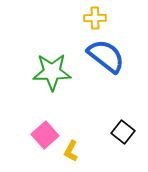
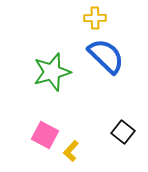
blue semicircle: rotated 6 degrees clockwise
green star: rotated 15 degrees counterclockwise
pink square: rotated 20 degrees counterclockwise
yellow L-shape: rotated 15 degrees clockwise
